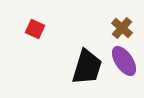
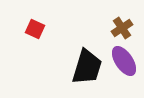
brown cross: rotated 15 degrees clockwise
